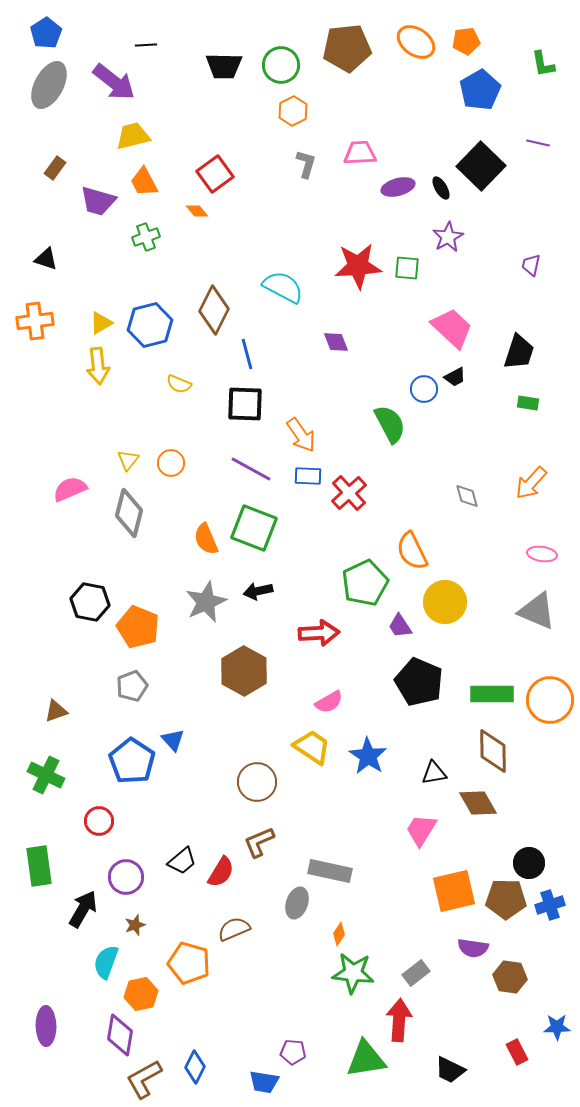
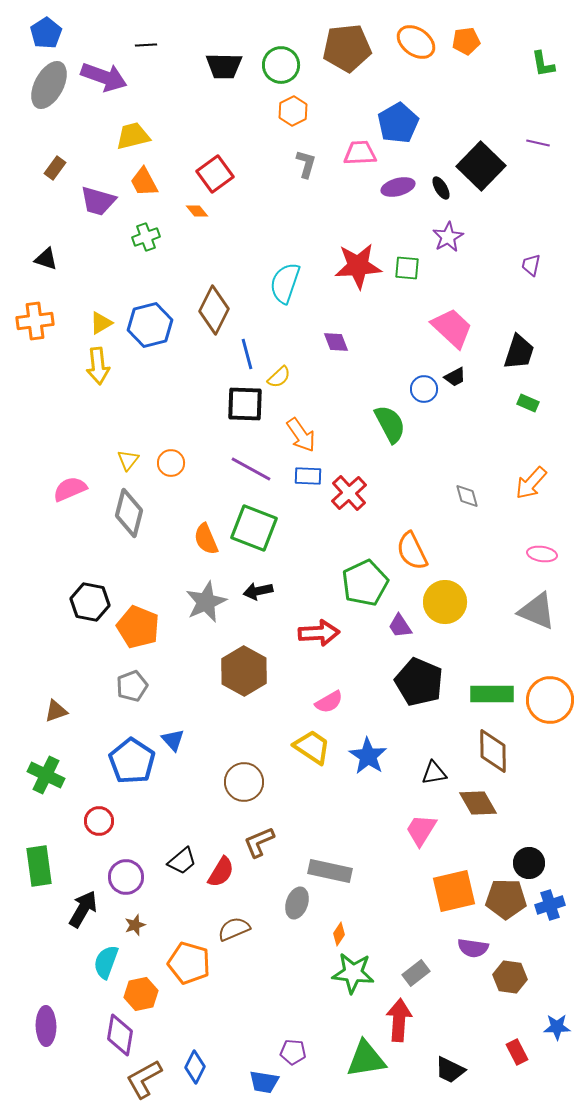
purple arrow at (114, 82): moved 10 px left, 5 px up; rotated 18 degrees counterclockwise
blue pentagon at (480, 90): moved 82 px left, 33 px down
cyan semicircle at (283, 287): moved 2 px right, 4 px up; rotated 99 degrees counterclockwise
yellow semicircle at (179, 384): moved 100 px right, 7 px up; rotated 65 degrees counterclockwise
green rectangle at (528, 403): rotated 15 degrees clockwise
brown circle at (257, 782): moved 13 px left
